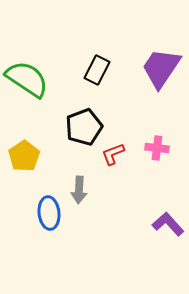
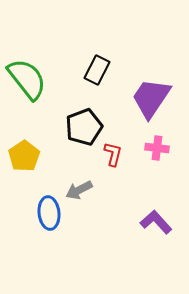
purple trapezoid: moved 10 px left, 30 px down
green semicircle: rotated 18 degrees clockwise
red L-shape: rotated 125 degrees clockwise
gray arrow: rotated 60 degrees clockwise
purple L-shape: moved 12 px left, 2 px up
